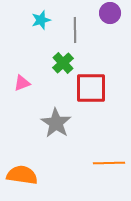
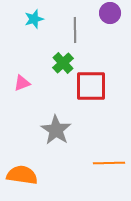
cyan star: moved 7 px left, 1 px up
red square: moved 2 px up
gray star: moved 7 px down
